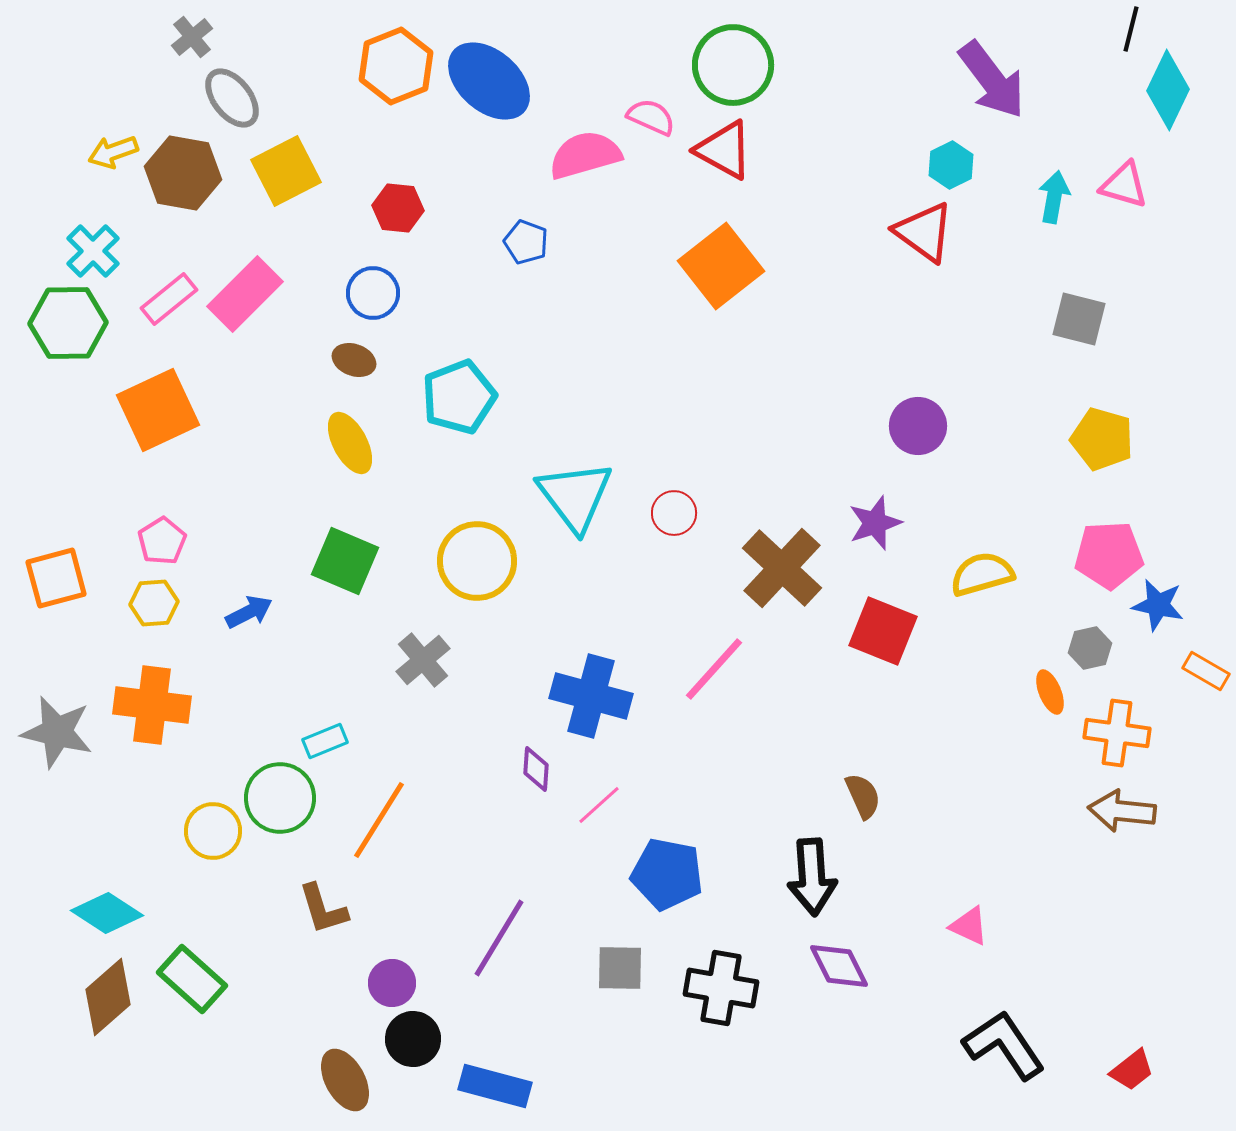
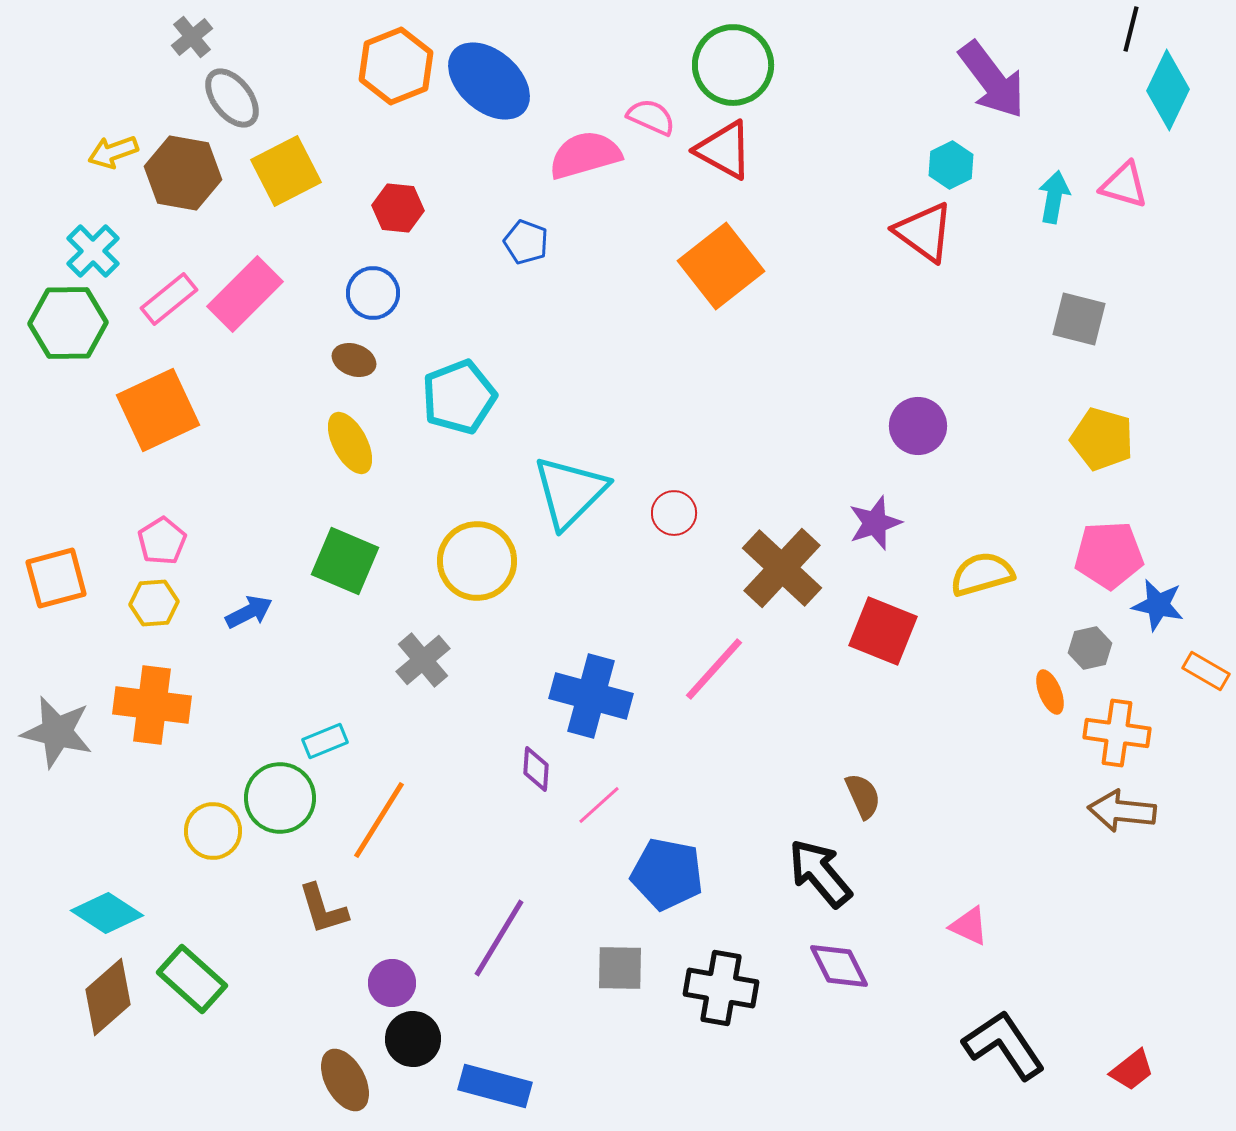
cyan triangle at (575, 496): moved 5 px left, 4 px up; rotated 22 degrees clockwise
black arrow at (812, 877): moved 8 px right, 4 px up; rotated 144 degrees clockwise
